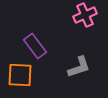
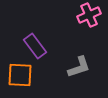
pink cross: moved 4 px right
